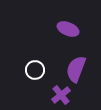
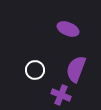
purple cross: rotated 30 degrees counterclockwise
